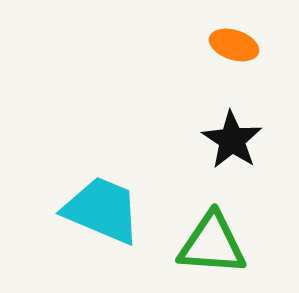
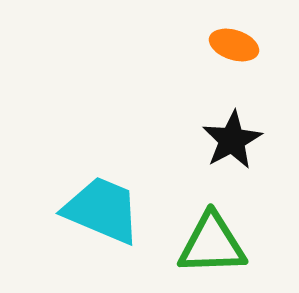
black star: rotated 10 degrees clockwise
green triangle: rotated 6 degrees counterclockwise
